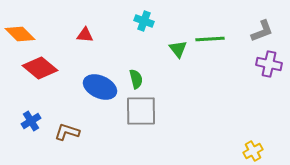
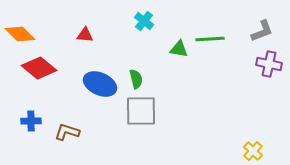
cyan cross: rotated 18 degrees clockwise
green triangle: moved 1 px right; rotated 42 degrees counterclockwise
red diamond: moved 1 px left
blue ellipse: moved 3 px up
blue cross: rotated 30 degrees clockwise
yellow cross: rotated 18 degrees counterclockwise
